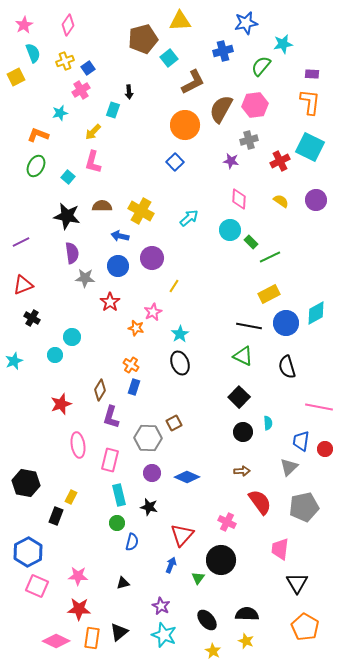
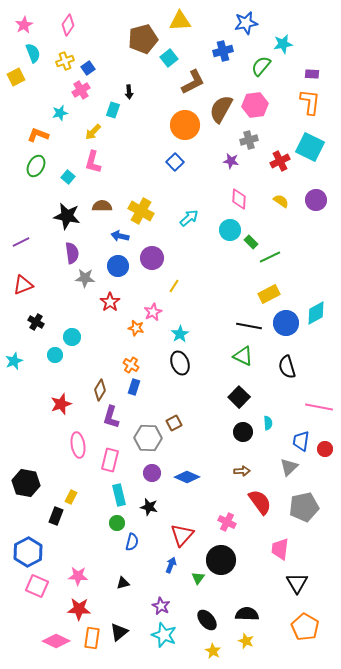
black cross at (32, 318): moved 4 px right, 4 px down
